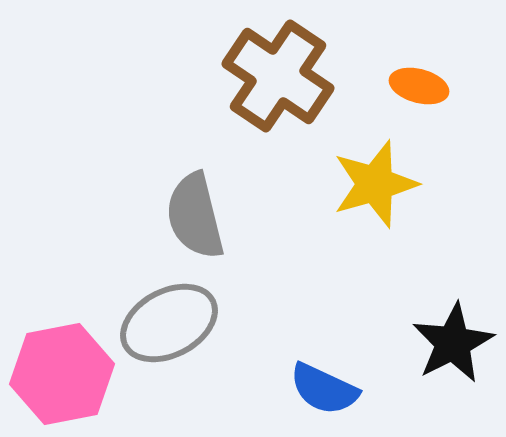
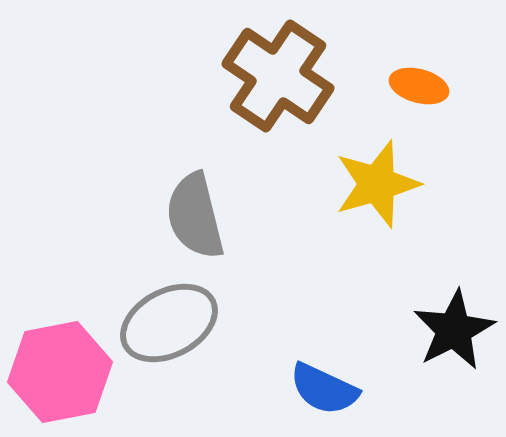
yellow star: moved 2 px right
black star: moved 1 px right, 13 px up
pink hexagon: moved 2 px left, 2 px up
